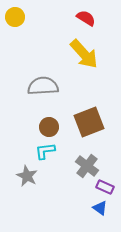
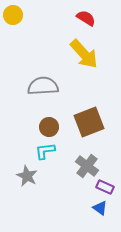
yellow circle: moved 2 px left, 2 px up
